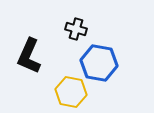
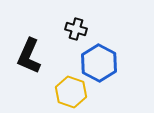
blue hexagon: rotated 18 degrees clockwise
yellow hexagon: rotated 8 degrees clockwise
